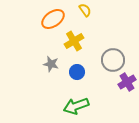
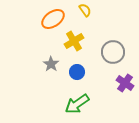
gray circle: moved 8 px up
gray star: rotated 21 degrees clockwise
purple cross: moved 2 px left, 1 px down; rotated 24 degrees counterclockwise
green arrow: moved 1 px right, 2 px up; rotated 15 degrees counterclockwise
